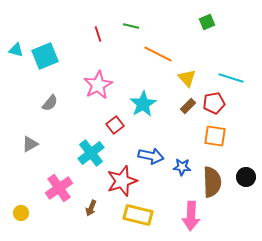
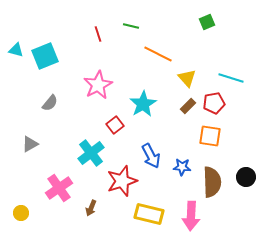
orange square: moved 5 px left
blue arrow: rotated 50 degrees clockwise
yellow rectangle: moved 11 px right, 1 px up
